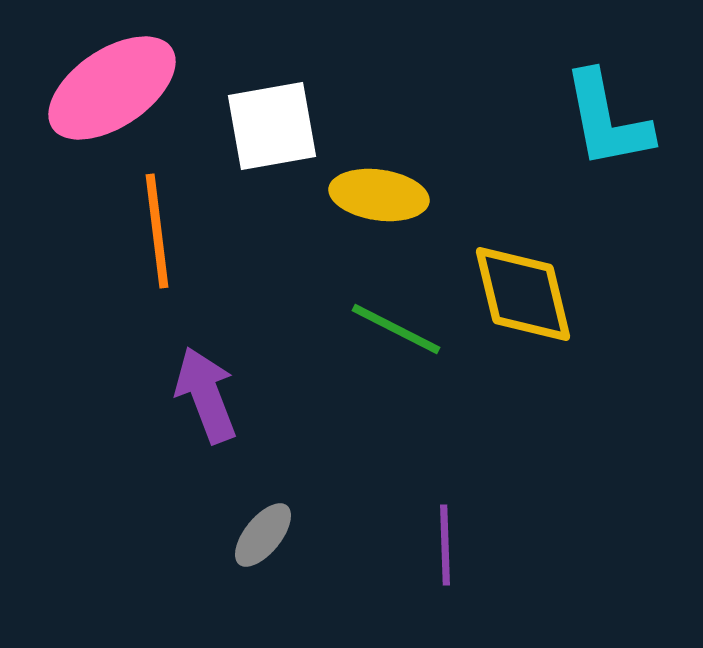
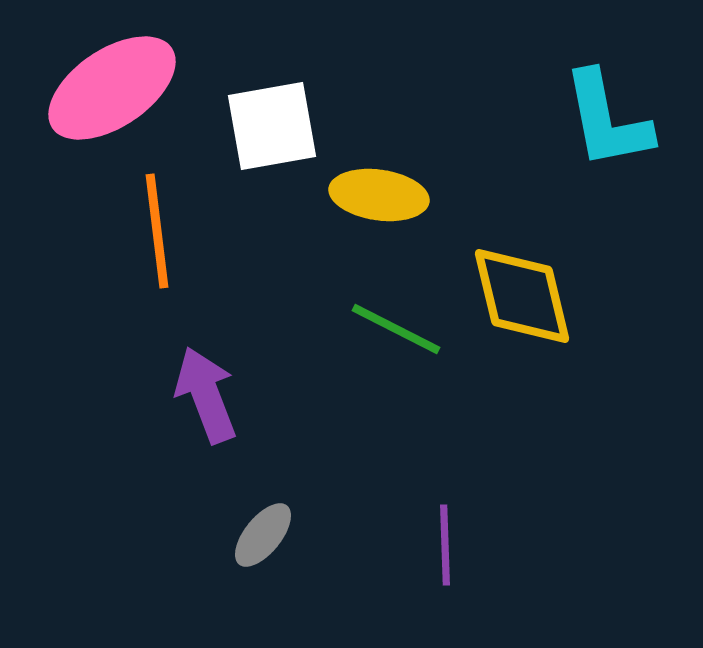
yellow diamond: moved 1 px left, 2 px down
